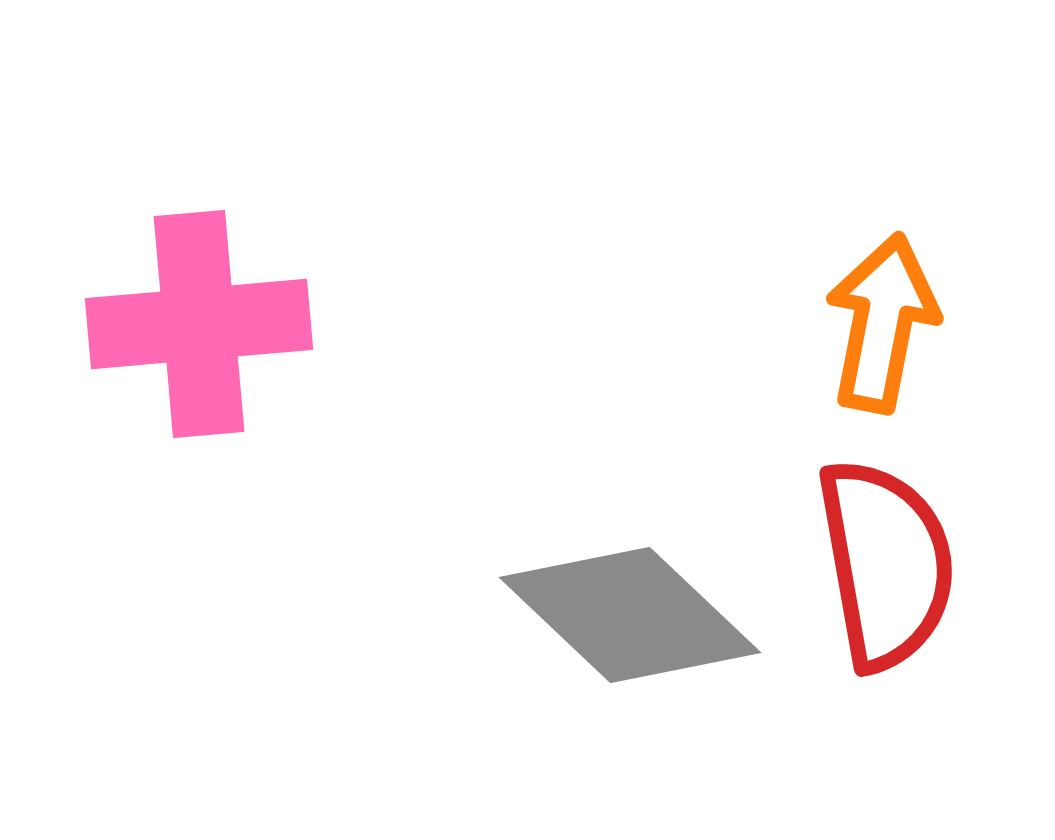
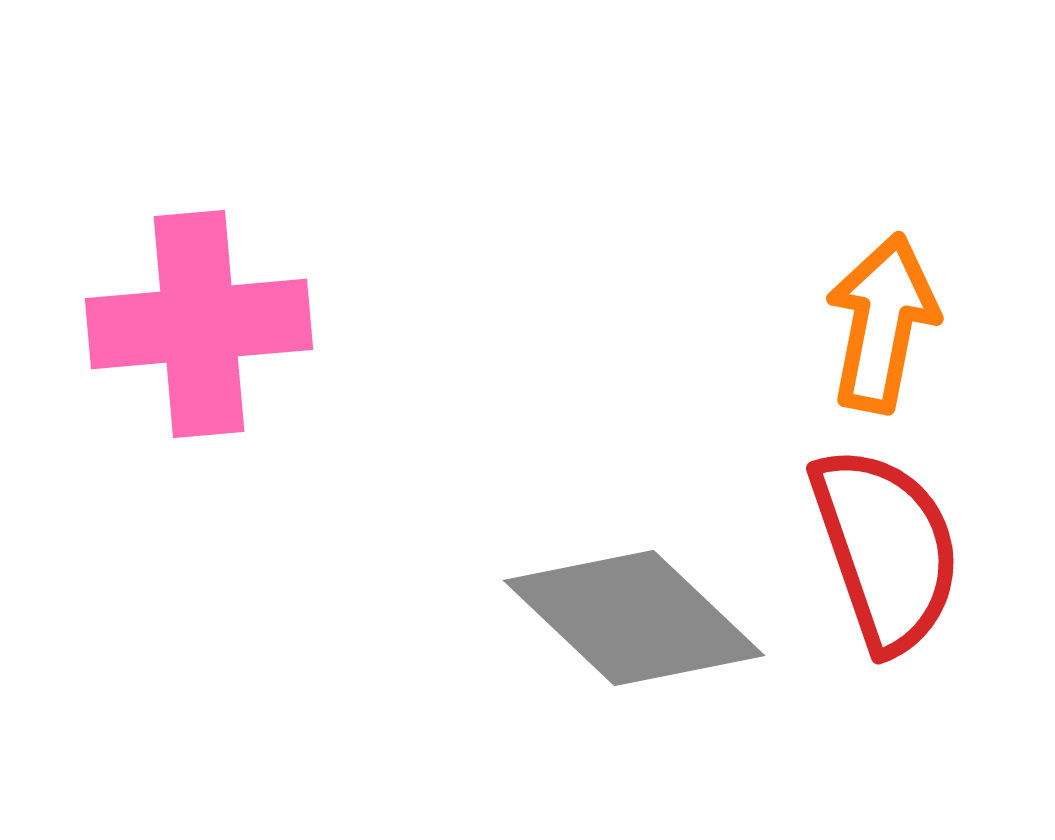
red semicircle: moved 15 px up; rotated 9 degrees counterclockwise
gray diamond: moved 4 px right, 3 px down
